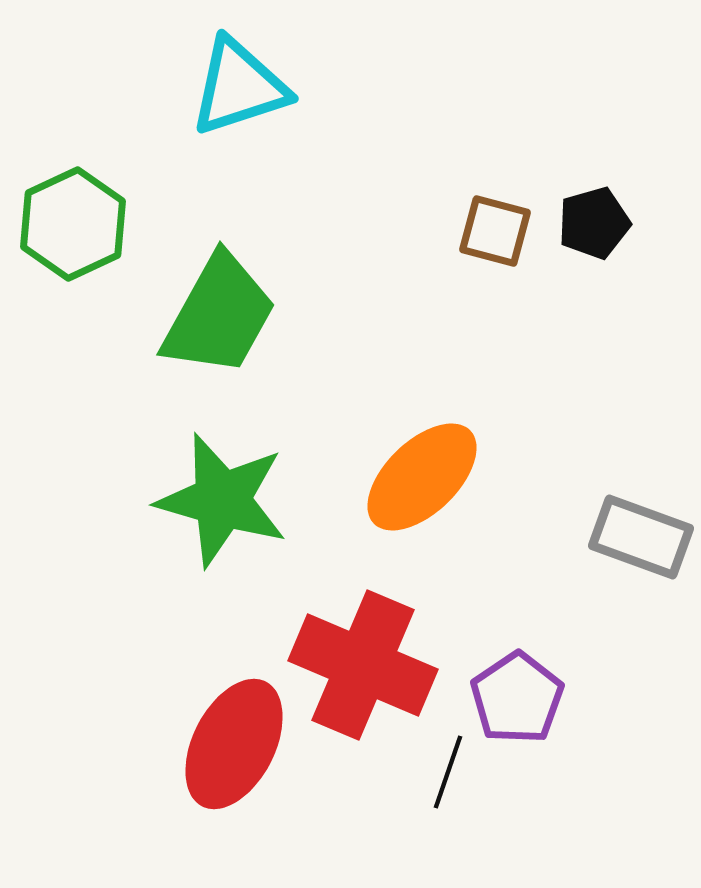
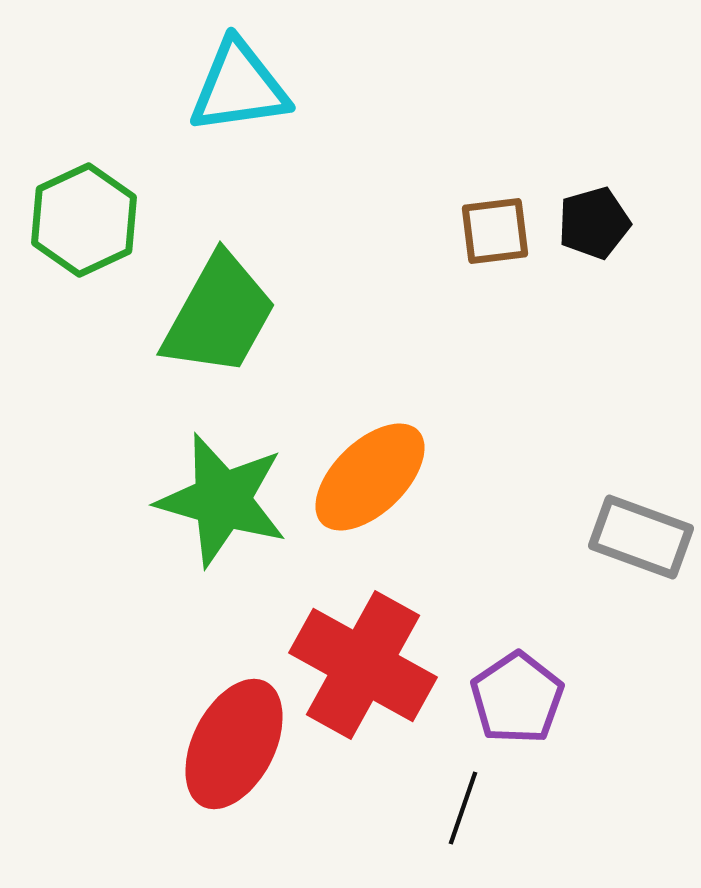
cyan triangle: rotated 10 degrees clockwise
green hexagon: moved 11 px right, 4 px up
brown square: rotated 22 degrees counterclockwise
orange ellipse: moved 52 px left
red cross: rotated 6 degrees clockwise
black line: moved 15 px right, 36 px down
